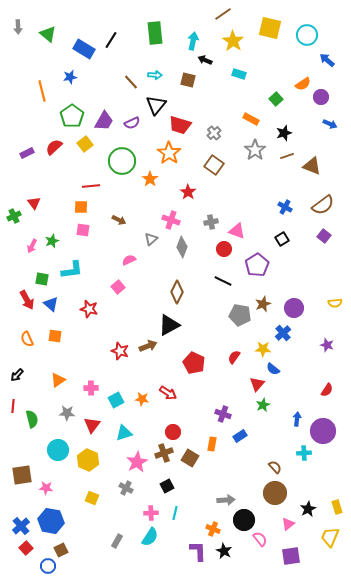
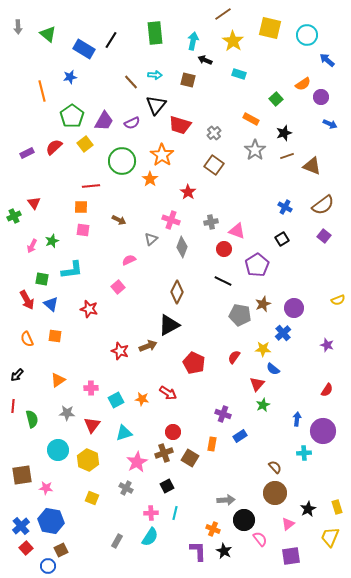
orange star at (169, 153): moved 7 px left, 2 px down
yellow semicircle at (335, 303): moved 3 px right, 3 px up; rotated 16 degrees counterclockwise
